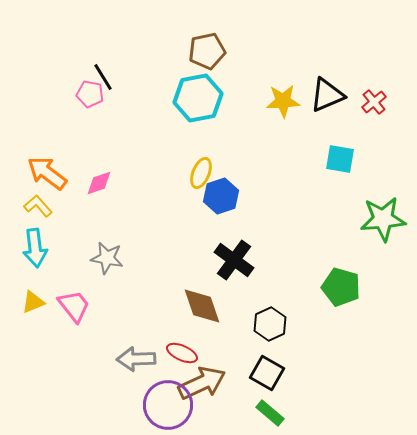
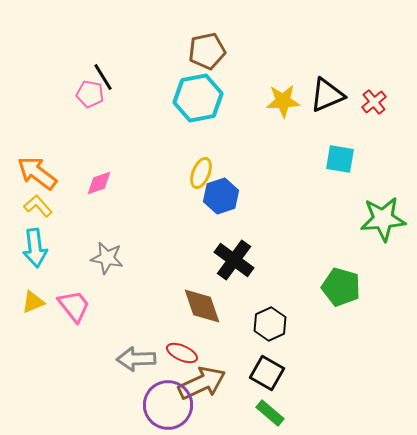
orange arrow: moved 10 px left
